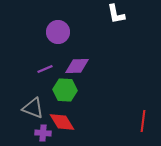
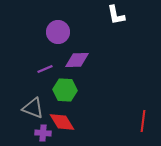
white L-shape: moved 1 px down
purple diamond: moved 6 px up
